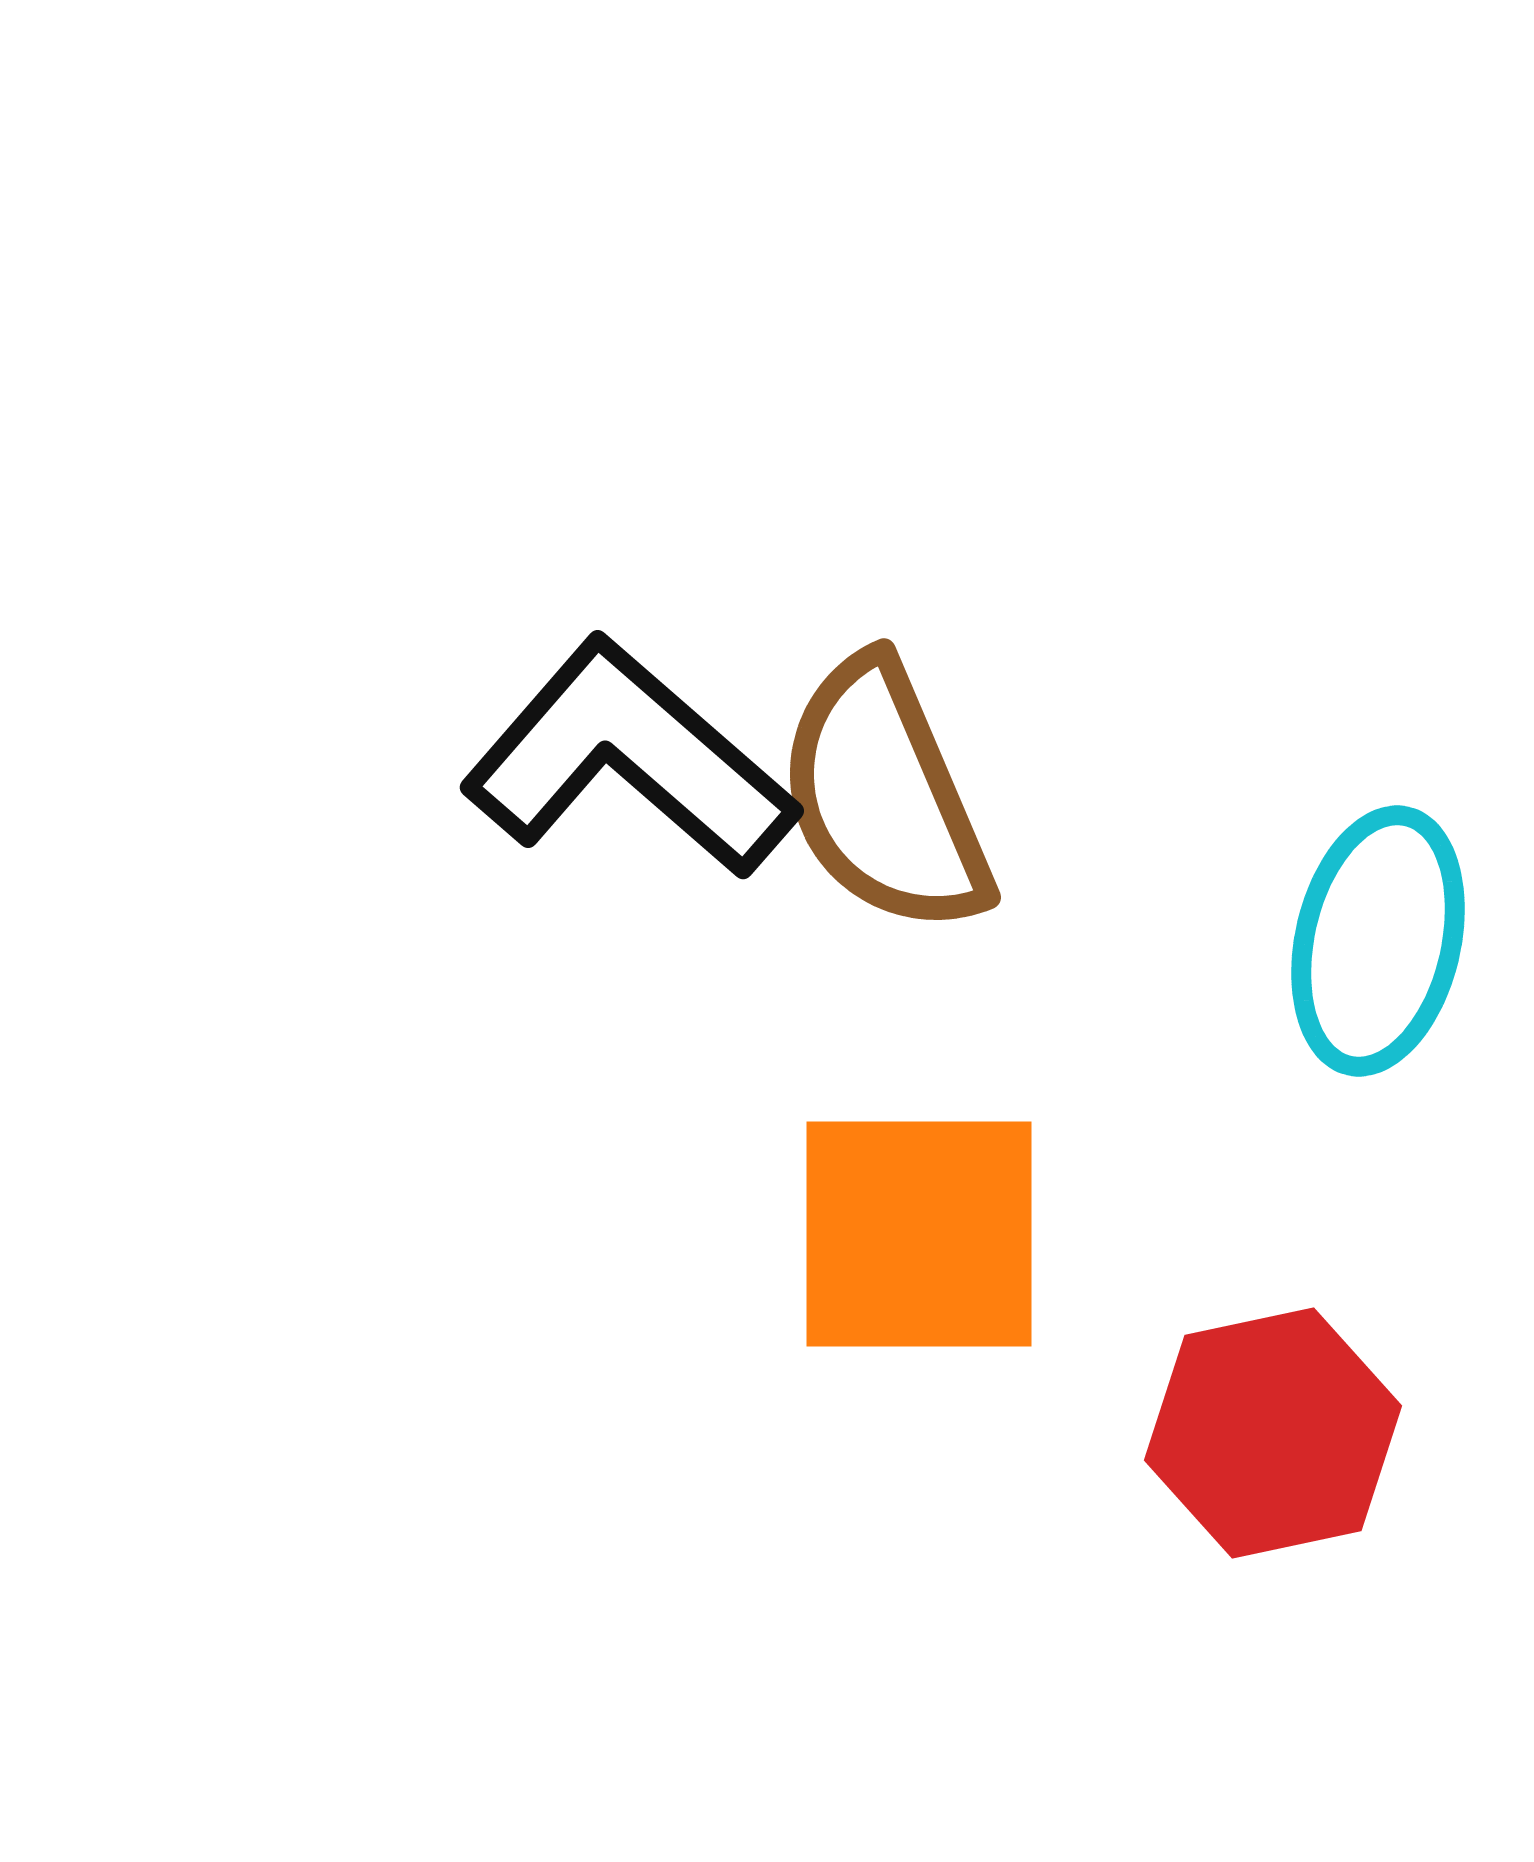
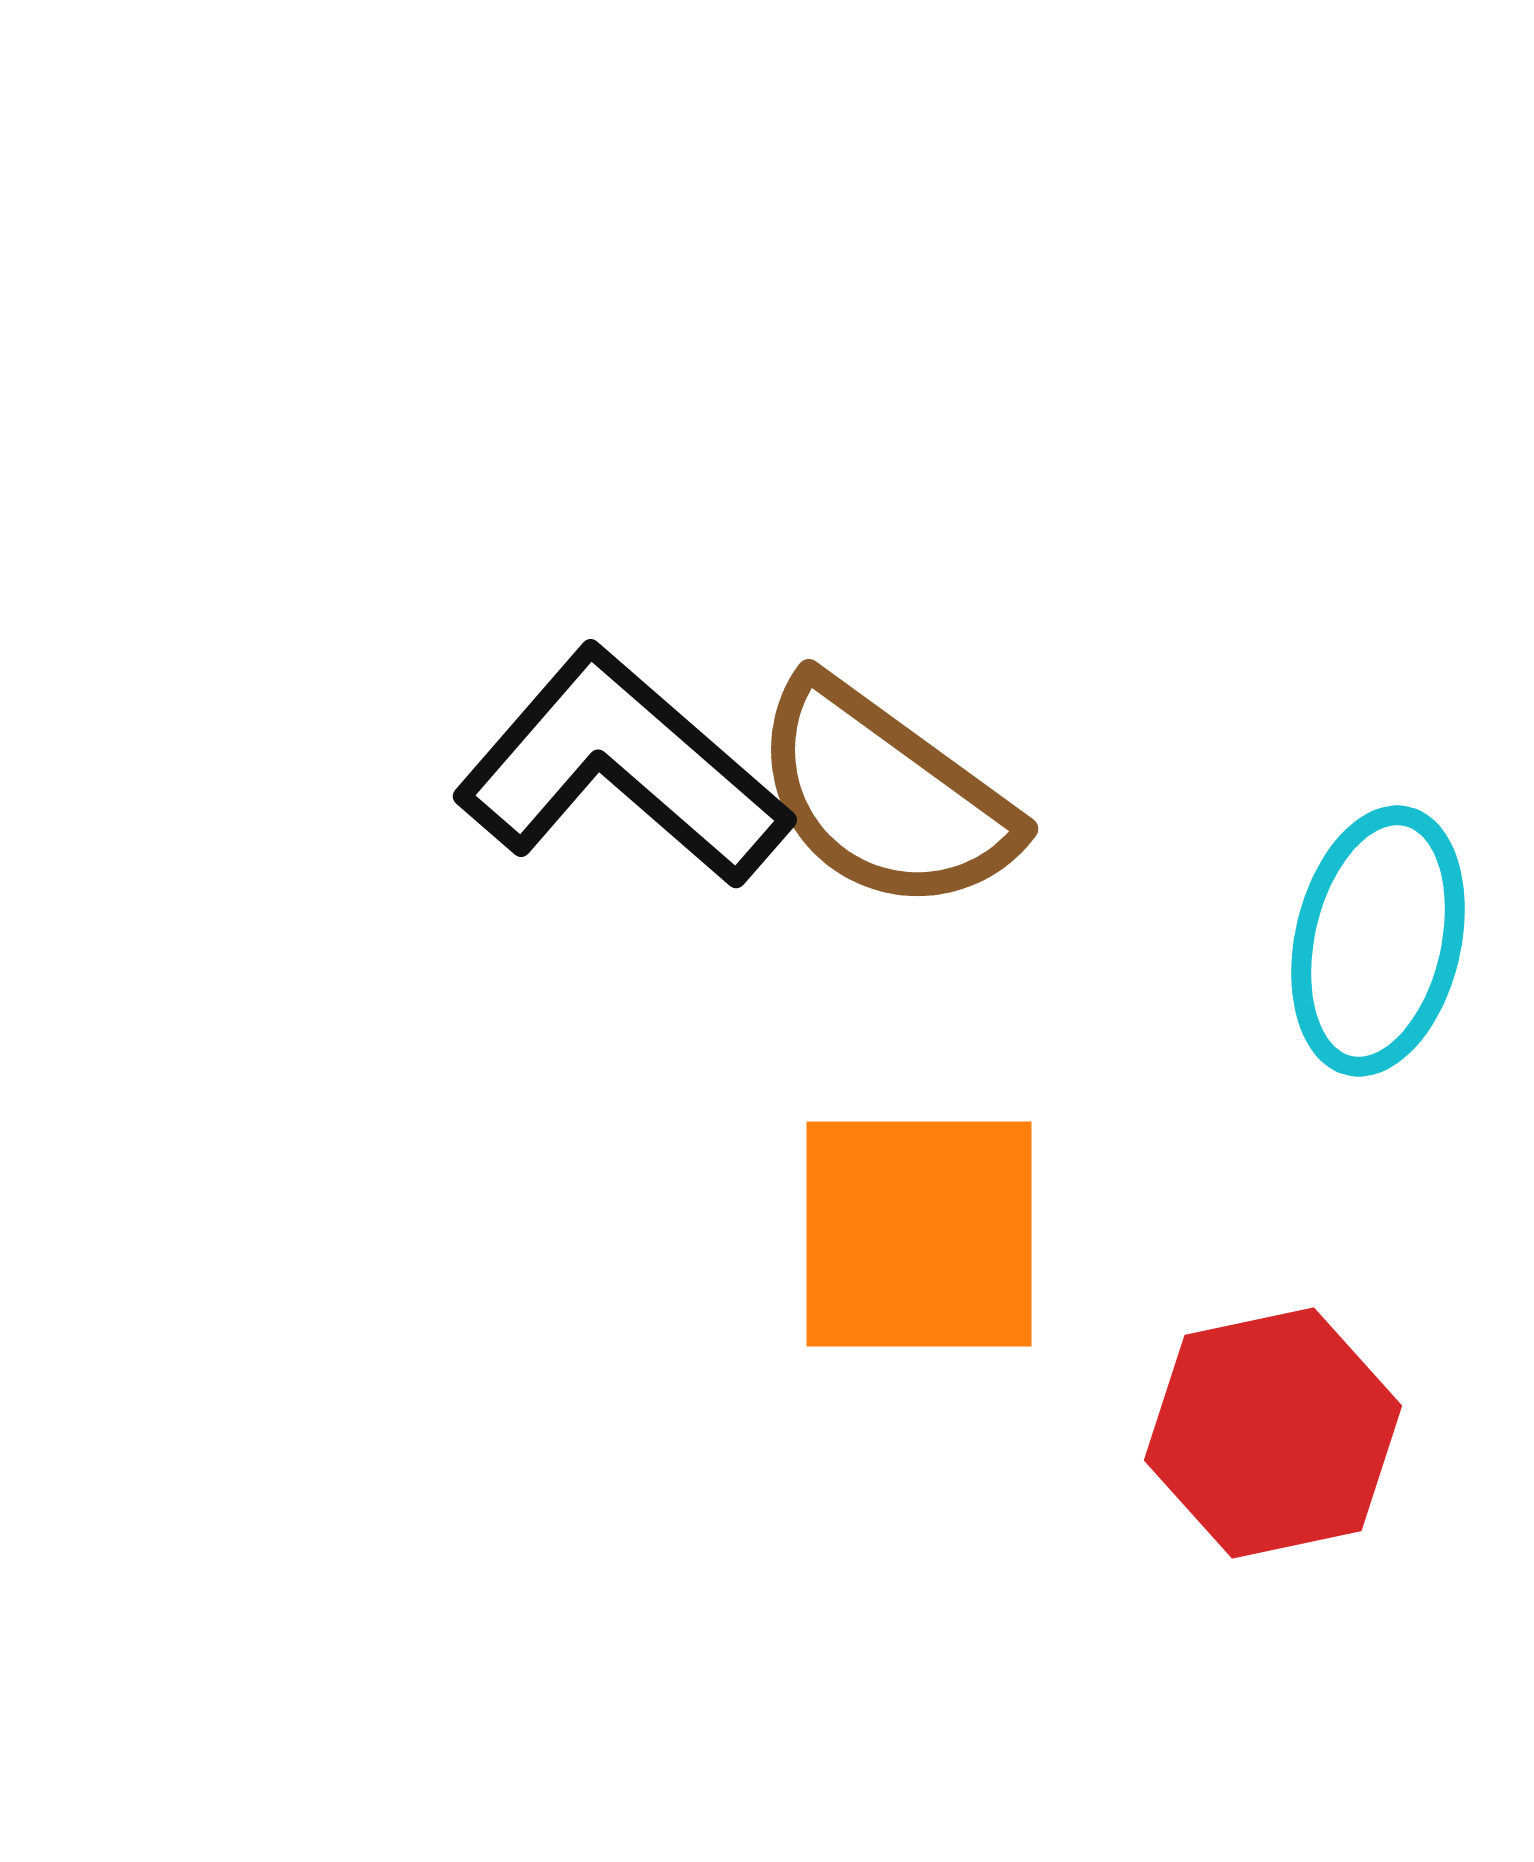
black L-shape: moved 7 px left, 9 px down
brown semicircle: rotated 31 degrees counterclockwise
